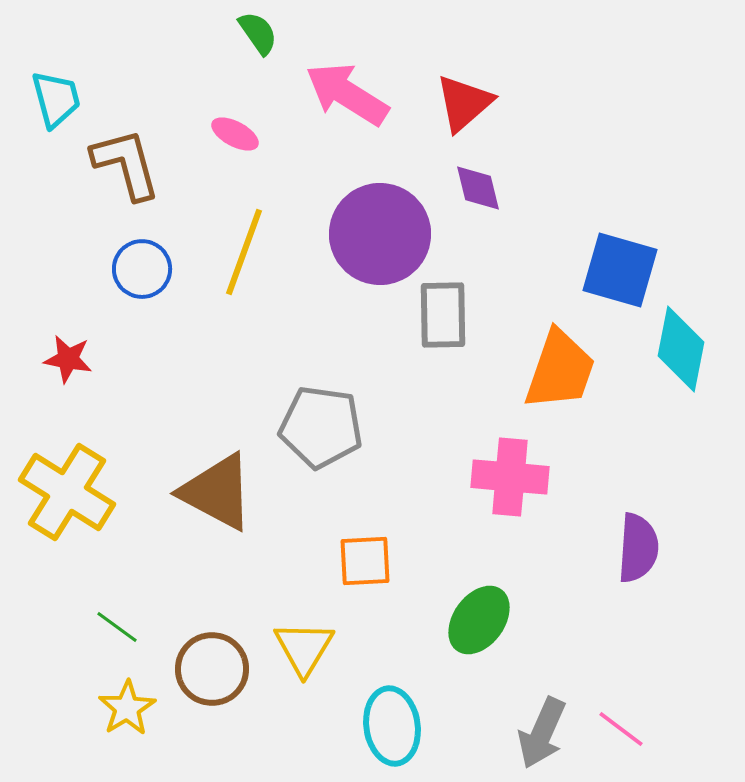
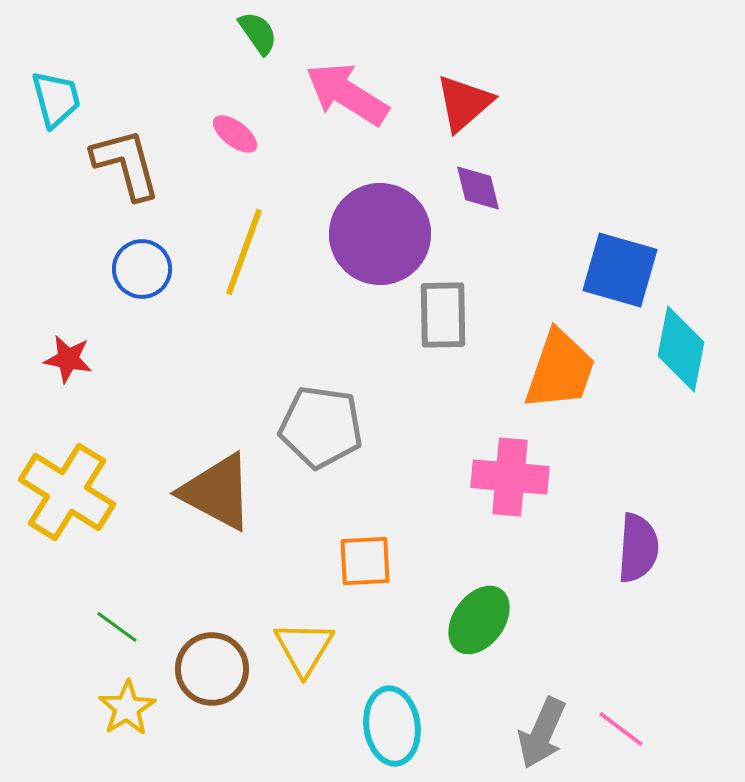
pink ellipse: rotated 9 degrees clockwise
